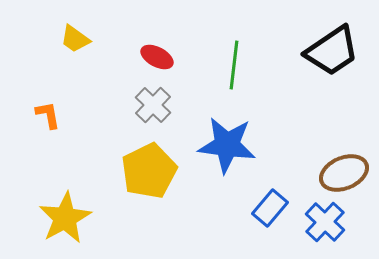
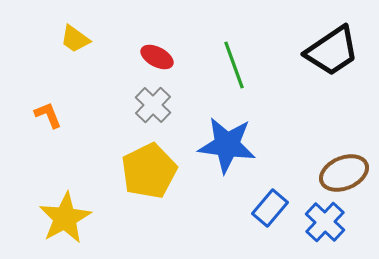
green line: rotated 27 degrees counterclockwise
orange L-shape: rotated 12 degrees counterclockwise
